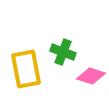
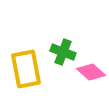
pink diamond: moved 4 px up; rotated 24 degrees clockwise
